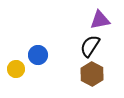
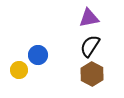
purple triangle: moved 11 px left, 2 px up
yellow circle: moved 3 px right, 1 px down
